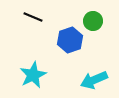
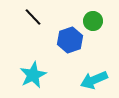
black line: rotated 24 degrees clockwise
